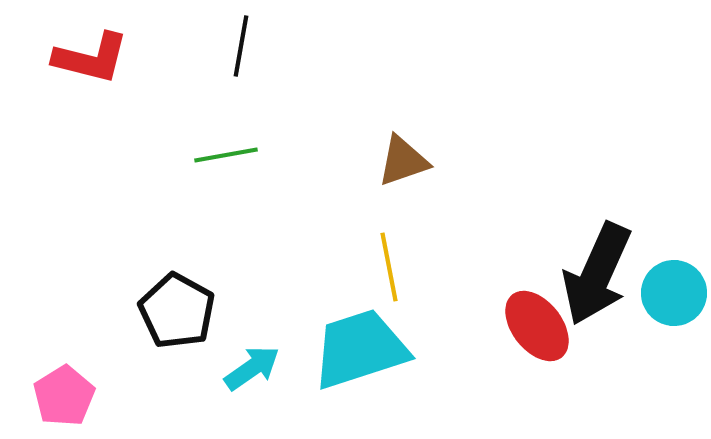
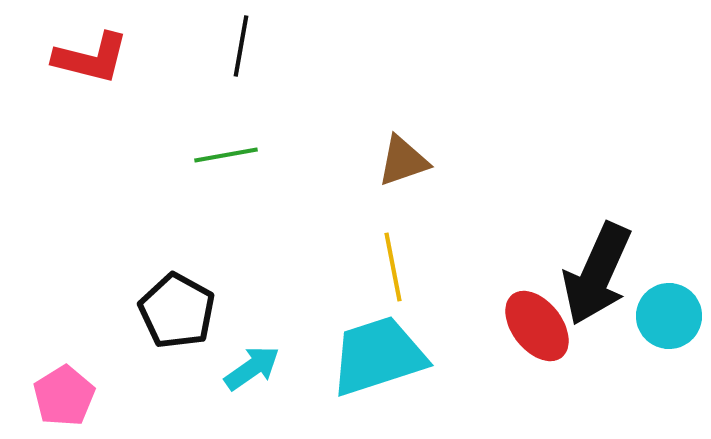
yellow line: moved 4 px right
cyan circle: moved 5 px left, 23 px down
cyan trapezoid: moved 18 px right, 7 px down
